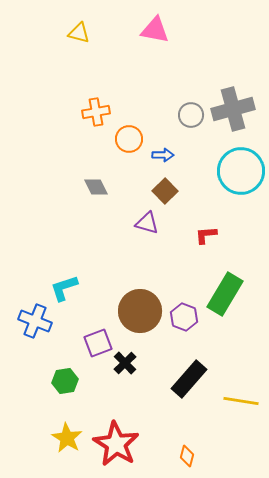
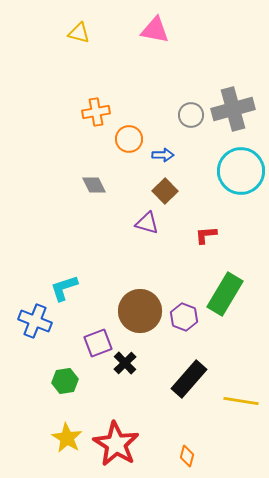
gray diamond: moved 2 px left, 2 px up
